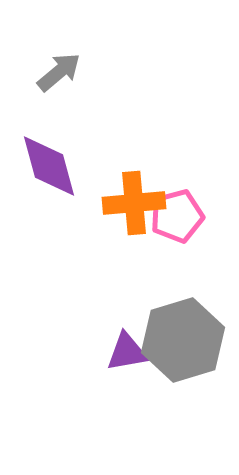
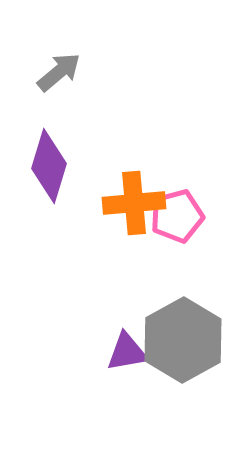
purple diamond: rotated 32 degrees clockwise
gray hexagon: rotated 12 degrees counterclockwise
